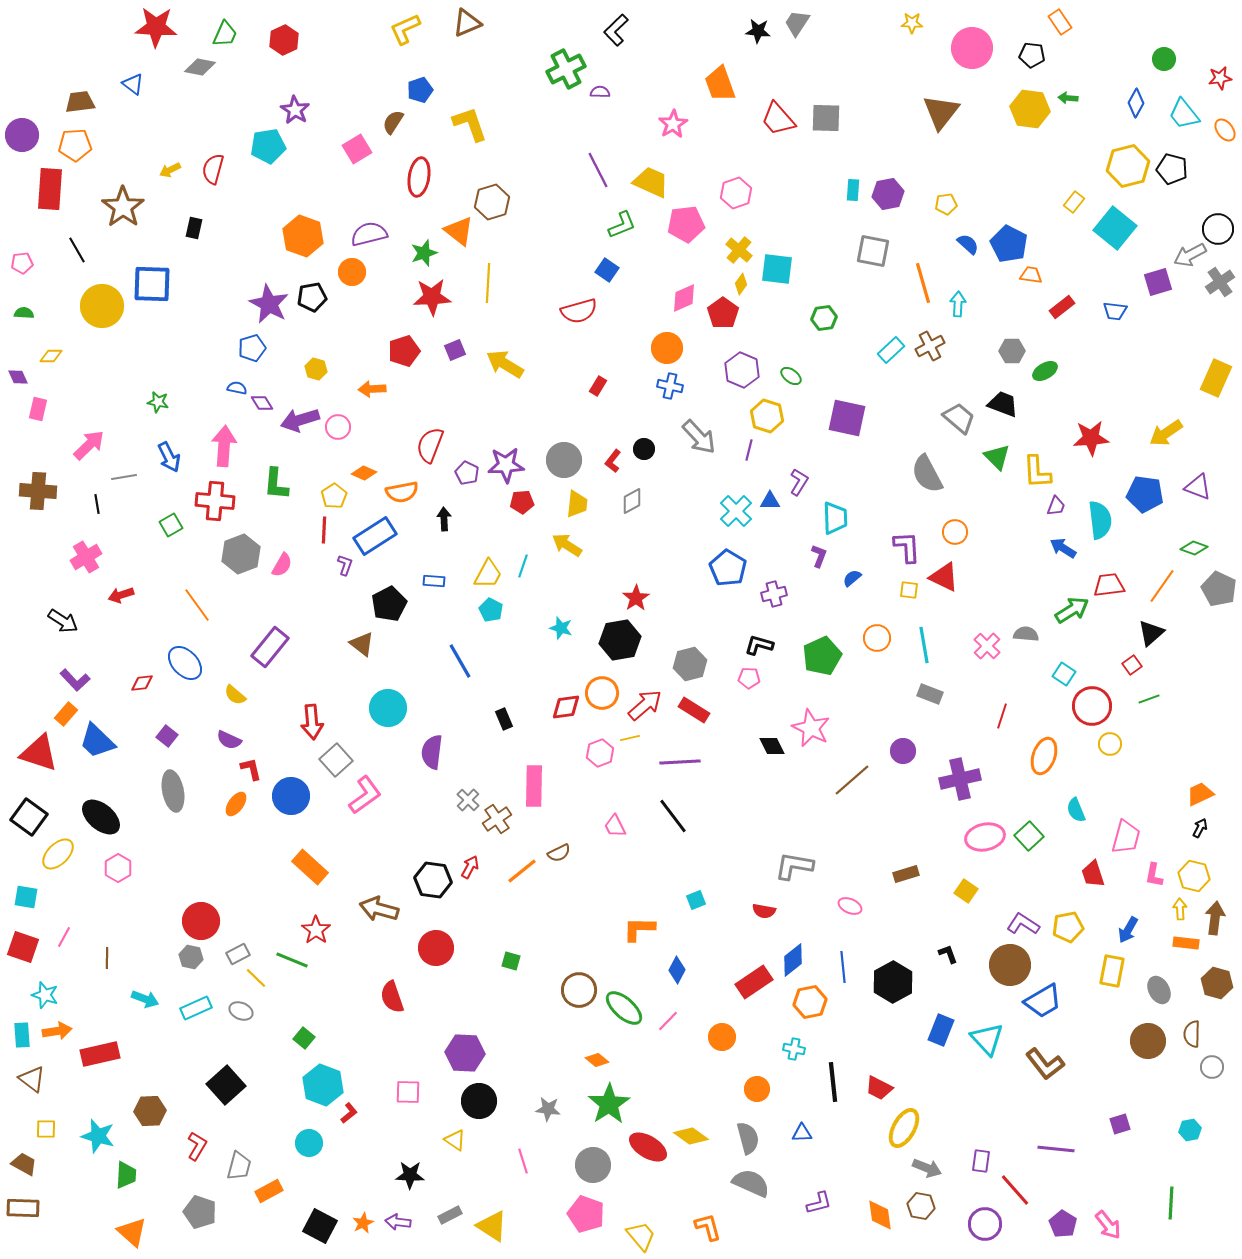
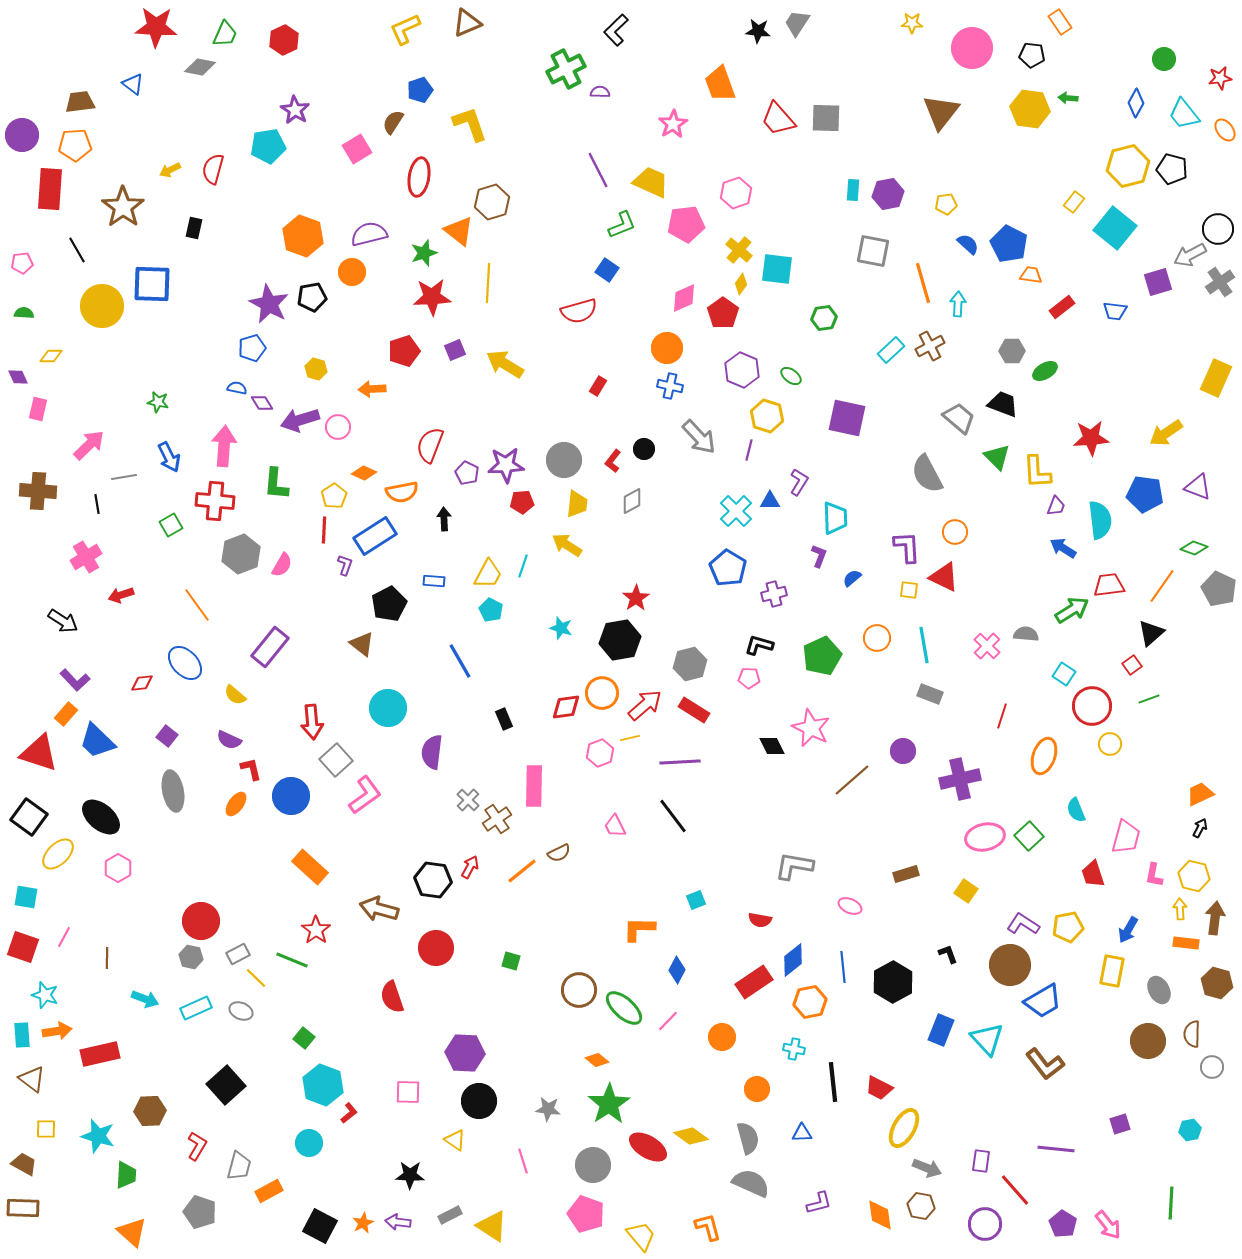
red semicircle at (764, 911): moved 4 px left, 9 px down
